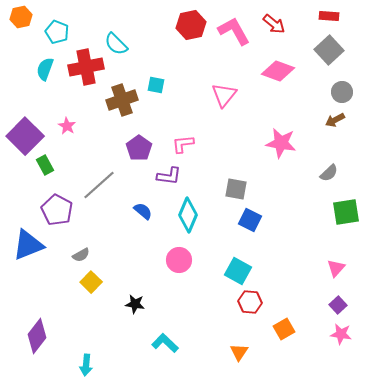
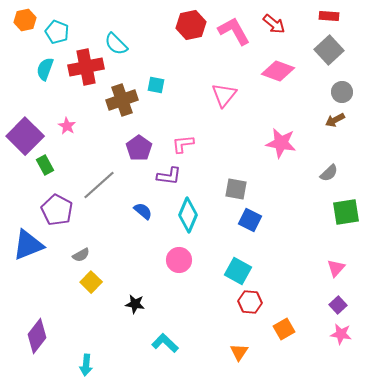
orange hexagon at (21, 17): moved 4 px right, 3 px down
